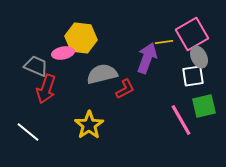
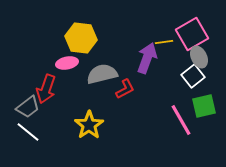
pink ellipse: moved 4 px right, 10 px down
gray trapezoid: moved 8 px left, 41 px down; rotated 120 degrees clockwise
white square: rotated 30 degrees counterclockwise
